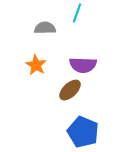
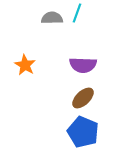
gray semicircle: moved 7 px right, 10 px up
orange star: moved 11 px left
brown ellipse: moved 13 px right, 8 px down
